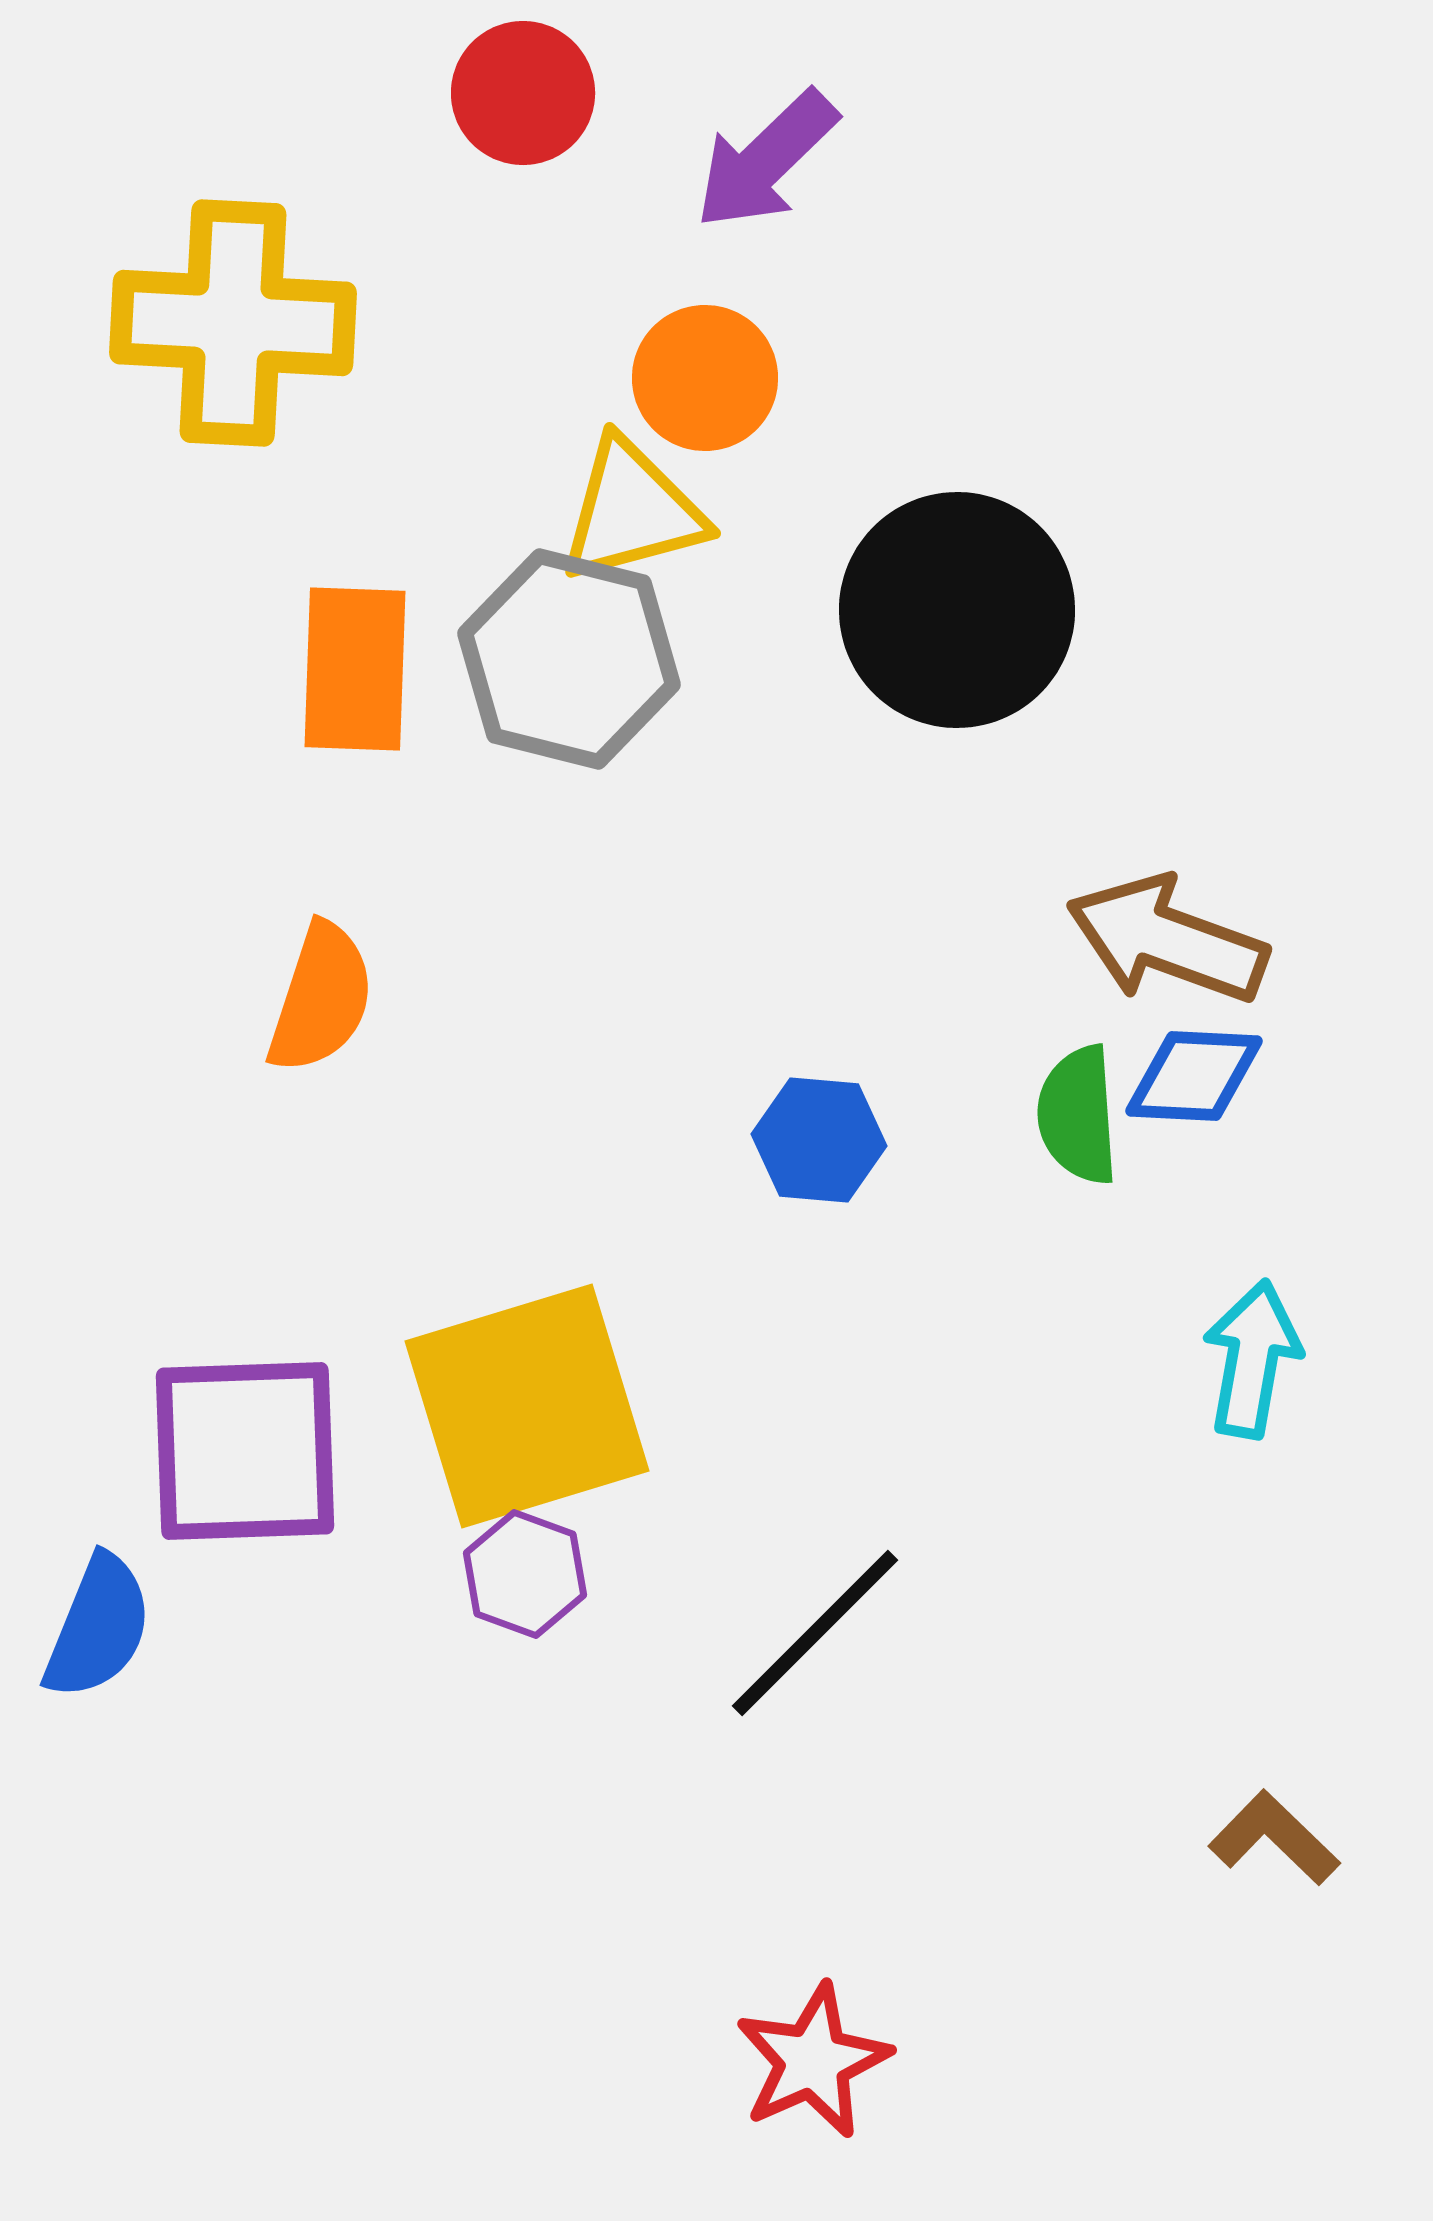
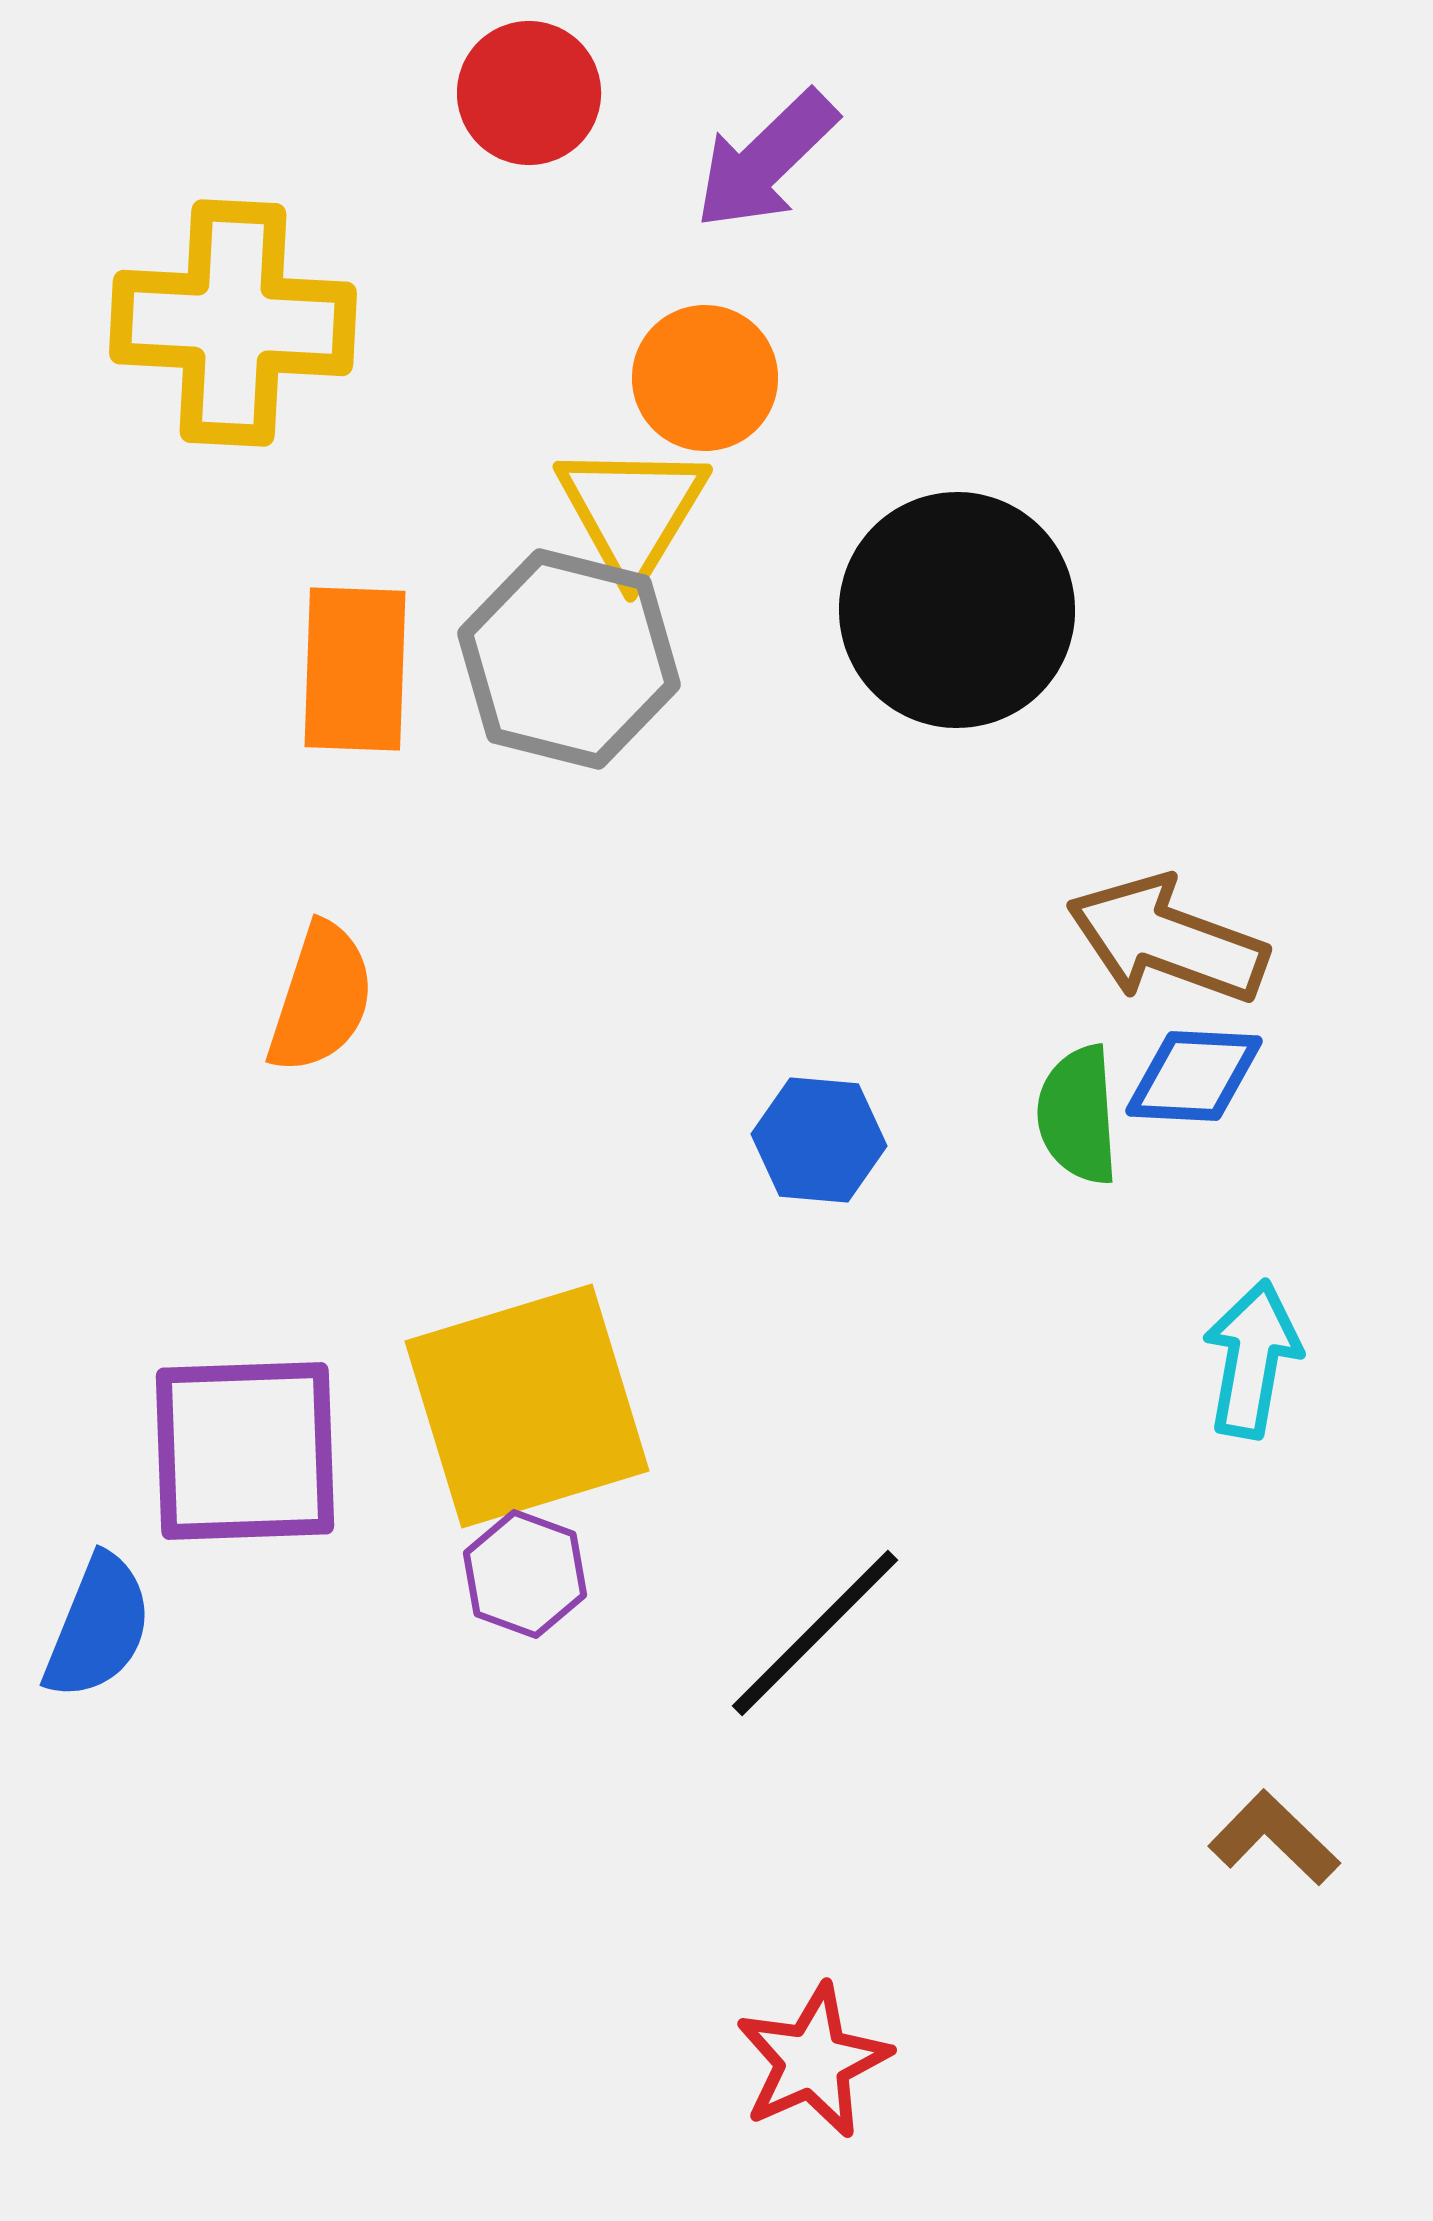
red circle: moved 6 px right
yellow triangle: rotated 44 degrees counterclockwise
